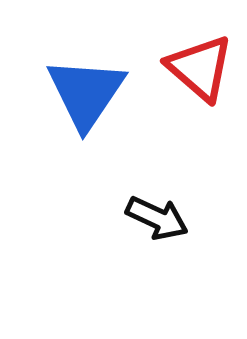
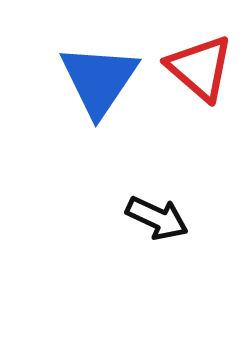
blue triangle: moved 13 px right, 13 px up
